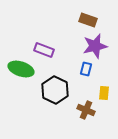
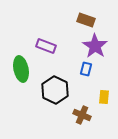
brown rectangle: moved 2 px left
purple star: rotated 25 degrees counterclockwise
purple rectangle: moved 2 px right, 4 px up
green ellipse: rotated 60 degrees clockwise
yellow rectangle: moved 4 px down
brown cross: moved 4 px left, 5 px down
